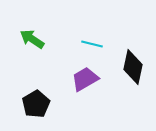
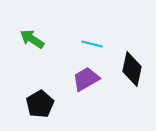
black diamond: moved 1 px left, 2 px down
purple trapezoid: moved 1 px right
black pentagon: moved 4 px right
